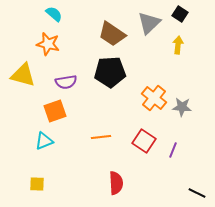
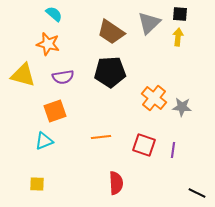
black square: rotated 28 degrees counterclockwise
brown trapezoid: moved 1 px left, 2 px up
yellow arrow: moved 8 px up
purple semicircle: moved 3 px left, 5 px up
red square: moved 4 px down; rotated 15 degrees counterclockwise
purple line: rotated 14 degrees counterclockwise
